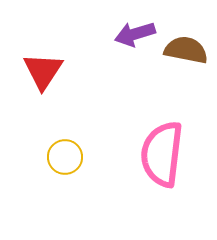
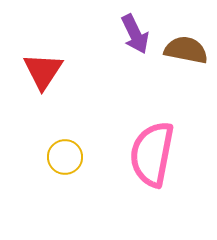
purple arrow: rotated 99 degrees counterclockwise
pink semicircle: moved 10 px left; rotated 4 degrees clockwise
